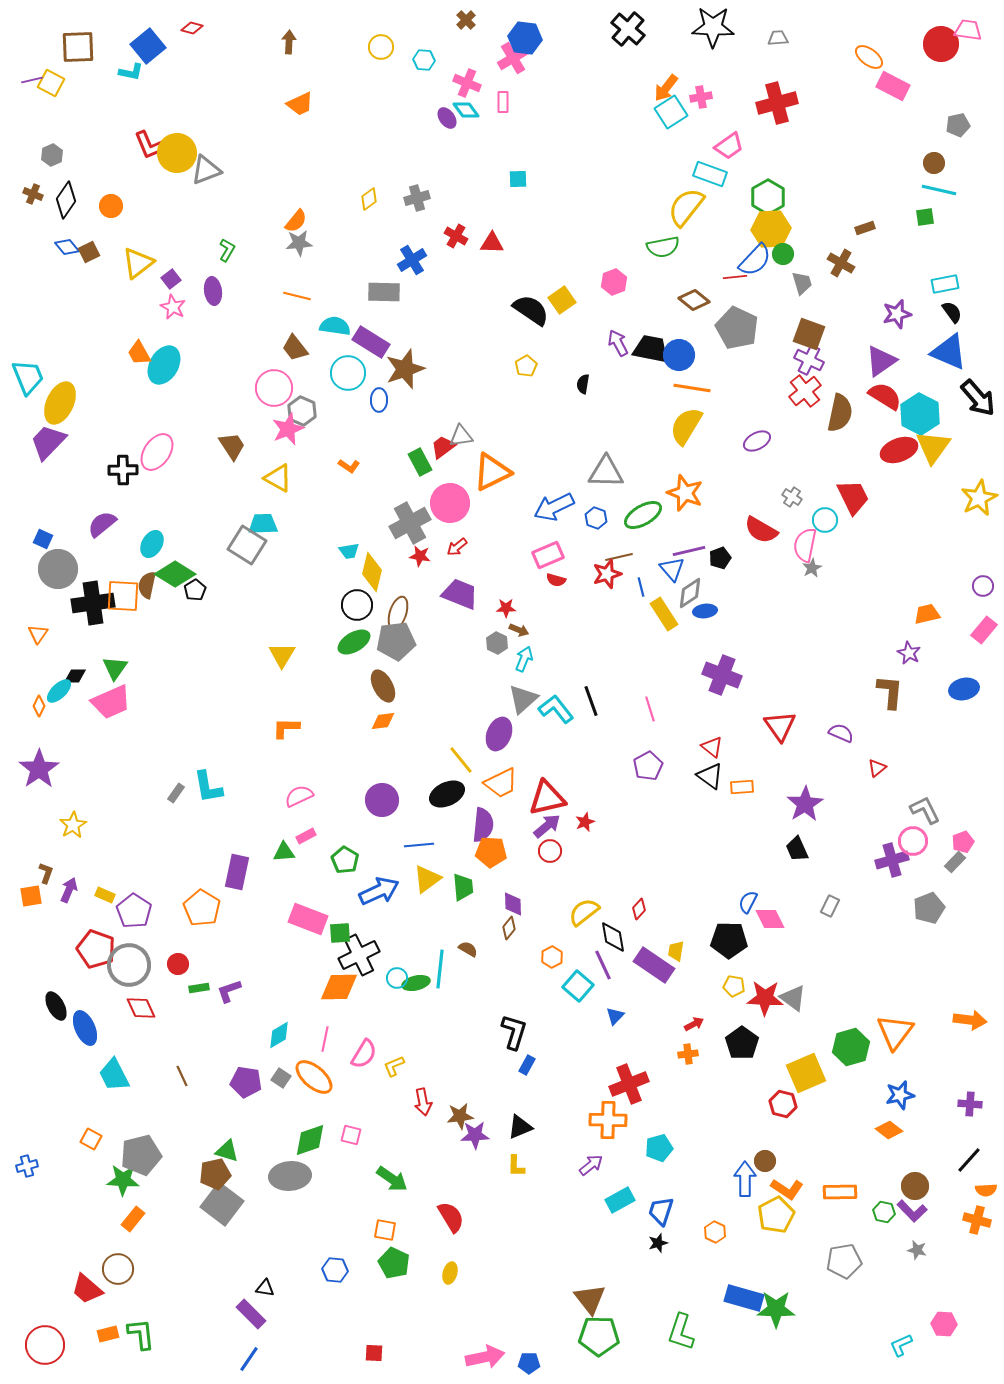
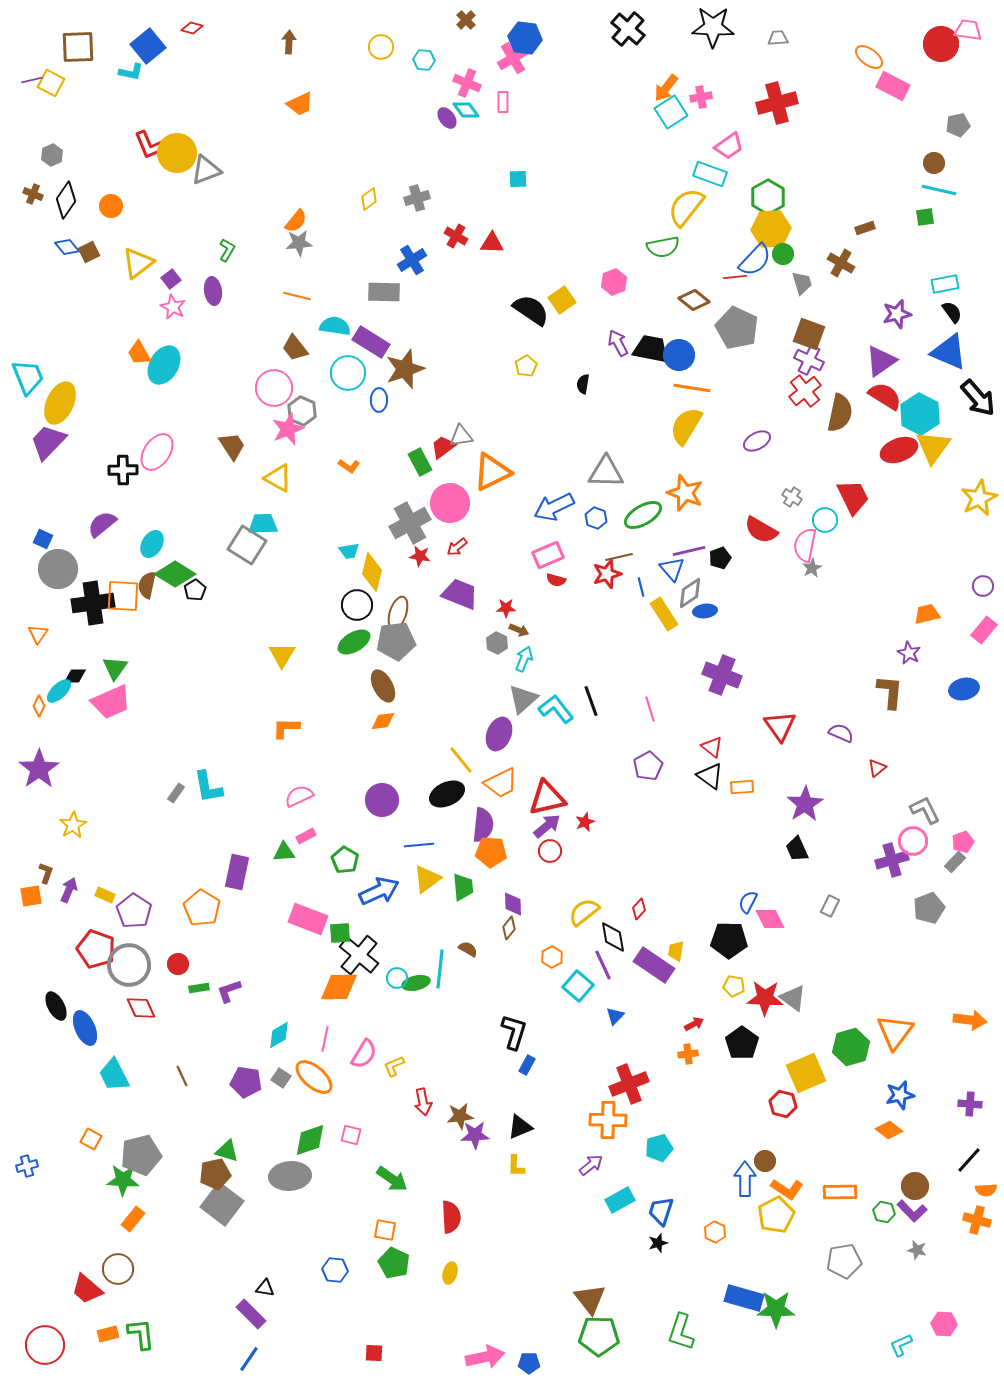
black cross at (359, 955): rotated 24 degrees counterclockwise
red semicircle at (451, 1217): rotated 28 degrees clockwise
